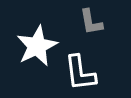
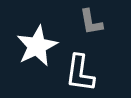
white L-shape: rotated 15 degrees clockwise
